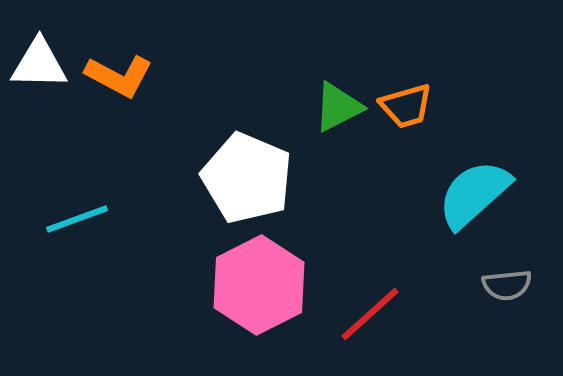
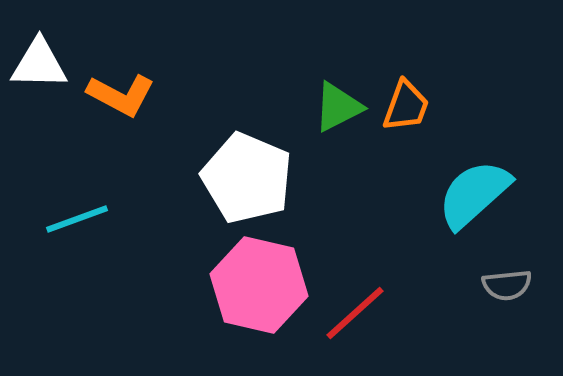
orange L-shape: moved 2 px right, 19 px down
orange trapezoid: rotated 54 degrees counterclockwise
pink hexagon: rotated 20 degrees counterclockwise
red line: moved 15 px left, 1 px up
